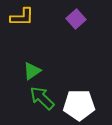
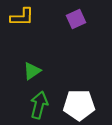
purple square: rotated 18 degrees clockwise
green arrow: moved 3 px left, 7 px down; rotated 60 degrees clockwise
